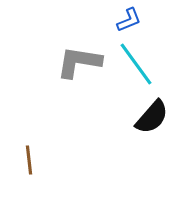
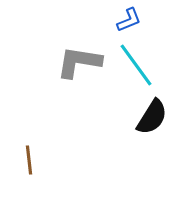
cyan line: moved 1 px down
black semicircle: rotated 9 degrees counterclockwise
